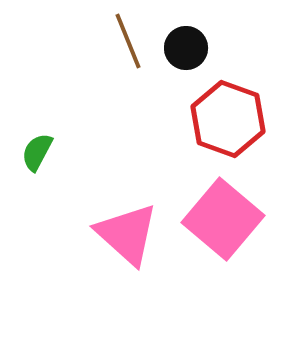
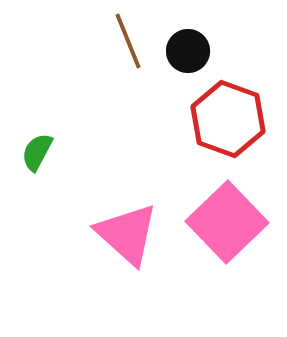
black circle: moved 2 px right, 3 px down
pink square: moved 4 px right, 3 px down; rotated 6 degrees clockwise
